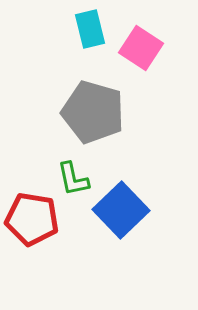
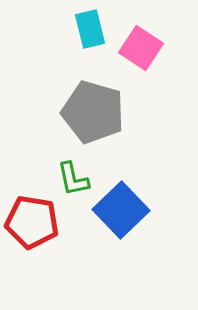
red pentagon: moved 3 px down
